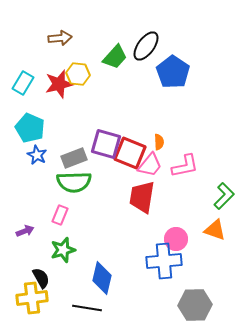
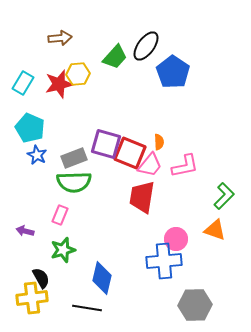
yellow hexagon: rotated 10 degrees counterclockwise
purple arrow: rotated 144 degrees counterclockwise
